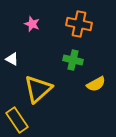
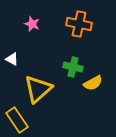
green cross: moved 7 px down
yellow semicircle: moved 3 px left, 1 px up
